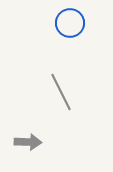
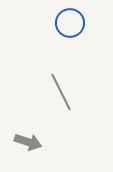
gray arrow: rotated 16 degrees clockwise
